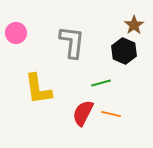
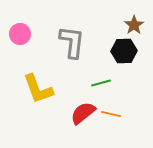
pink circle: moved 4 px right, 1 px down
black hexagon: rotated 25 degrees counterclockwise
yellow L-shape: rotated 12 degrees counterclockwise
red semicircle: rotated 24 degrees clockwise
